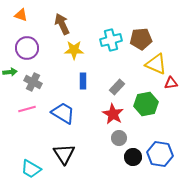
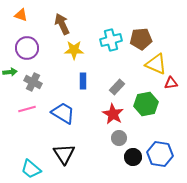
cyan trapezoid: rotated 10 degrees clockwise
